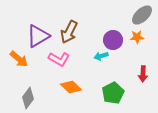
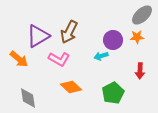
red arrow: moved 3 px left, 3 px up
gray diamond: rotated 45 degrees counterclockwise
